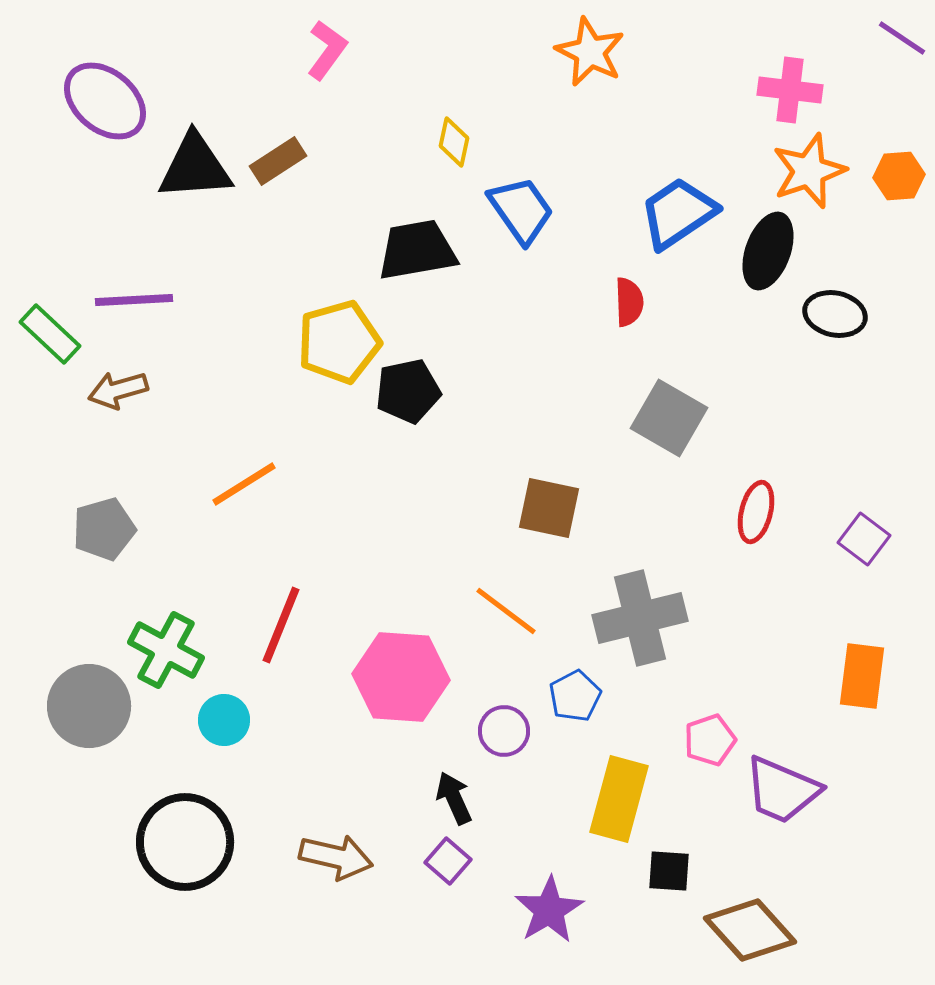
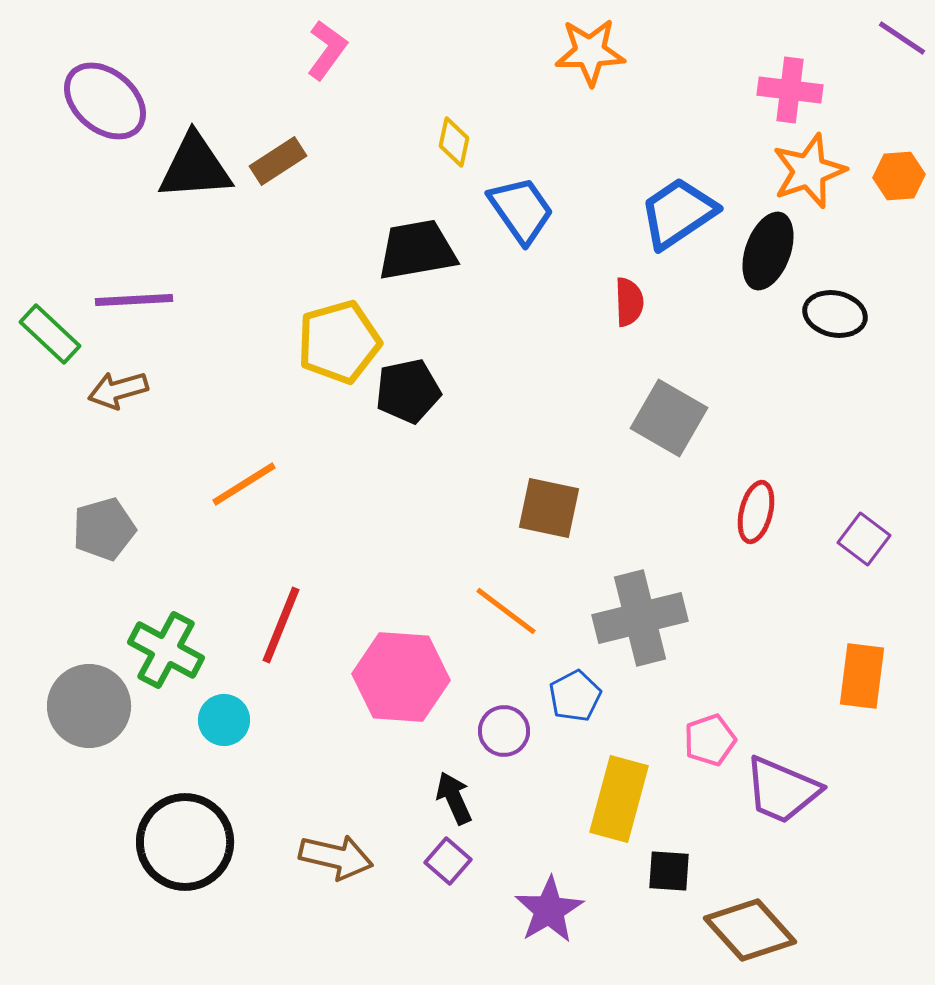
orange star at (590, 52): rotated 28 degrees counterclockwise
